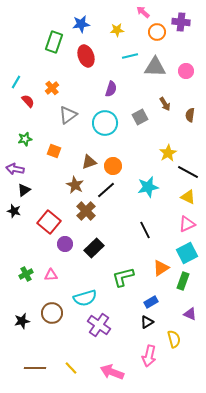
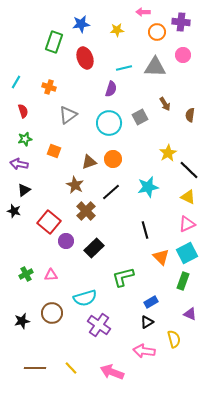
pink arrow at (143, 12): rotated 40 degrees counterclockwise
red ellipse at (86, 56): moved 1 px left, 2 px down
cyan line at (130, 56): moved 6 px left, 12 px down
pink circle at (186, 71): moved 3 px left, 16 px up
orange cross at (52, 88): moved 3 px left, 1 px up; rotated 32 degrees counterclockwise
red semicircle at (28, 101): moved 5 px left, 10 px down; rotated 24 degrees clockwise
cyan circle at (105, 123): moved 4 px right
orange circle at (113, 166): moved 7 px up
purple arrow at (15, 169): moved 4 px right, 5 px up
black line at (188, 172): moved 1 px right, 2 px up; rotated 15 degrees clockwise
black line at (106, 190): moved 5 px right, 2 px down
black line at (145, 230): rotated 12 degrees clockwise
purple circle at (65, 244): moved 1 px right, 3 px up
orange triangle at (161, 268): moved 11 px up; rotated 42 degrees counterclockwise
pink arrow at (149, 356): moved 5 px left, 5 px up; rotated 85 degrees clockwise
